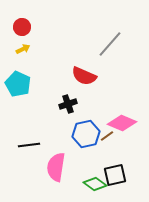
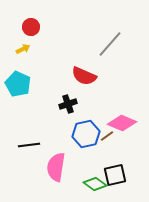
red circle: moved 9 px right
